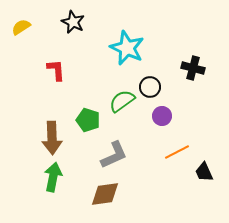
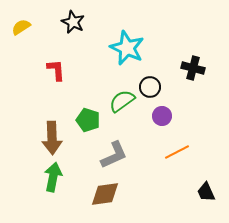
black trapezoid: moved 2 px right, 20 px down
